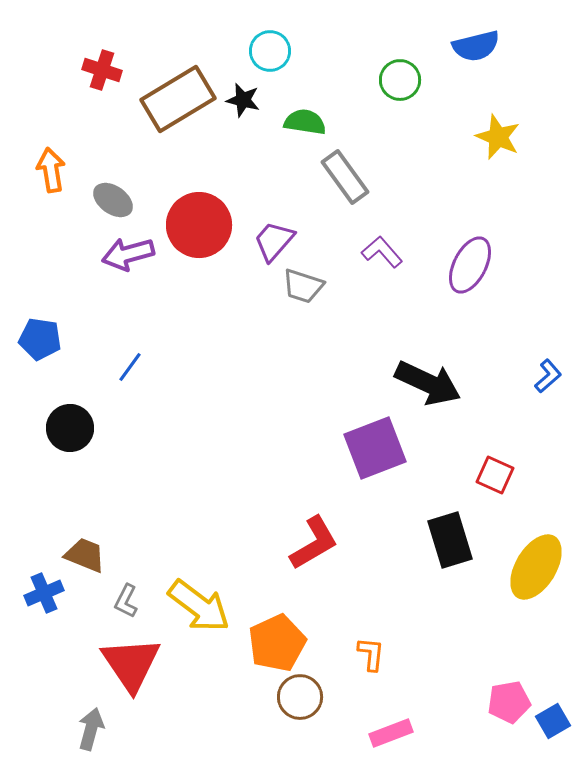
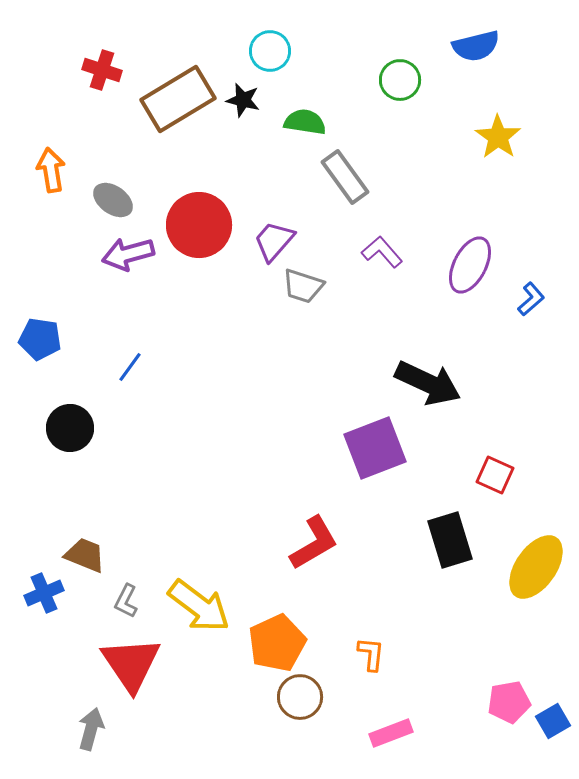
yellow star: rotated 12 degrees clockwise
blue L-shape: moved 17 px left, 77 px up
yellow ellipse: rotated 4 degrees clockwise
